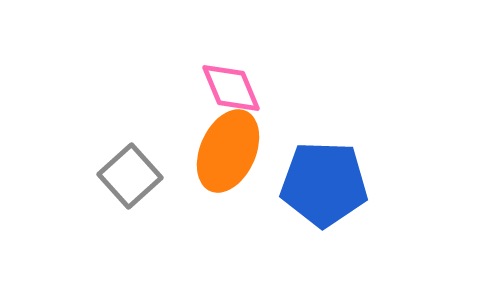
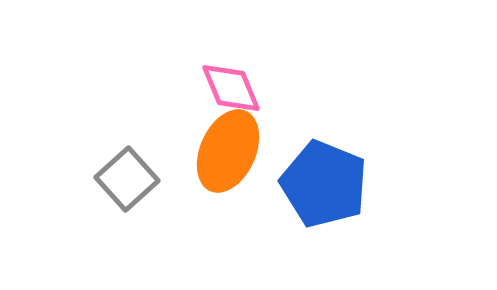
gray square: moved 3 px left, 3 px down
blue pentagon: rotated 20 degrees clockwise
